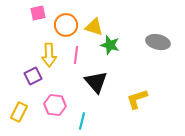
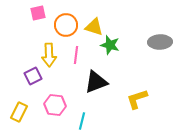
gray ellipse: moved 2 px right; rotated 15 degrees counterclockwise
black triangle: rotated 50 degrees clockwise
